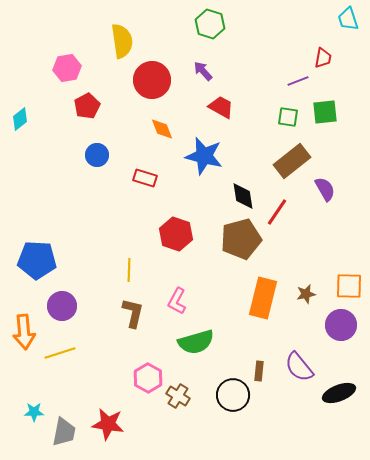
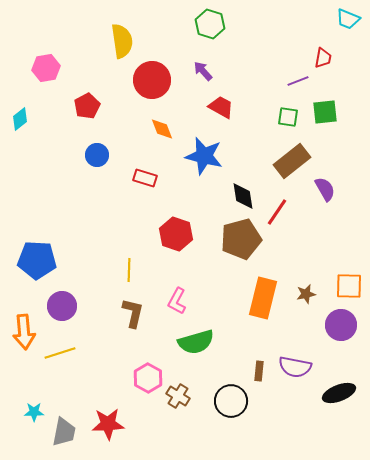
cyan trapezoid at (348, 19): rotated 50 degrees counterclockwise
pink hexagon at (67, 68): moved 21 px left
purple semicircle at (299, 367): moved 4 px left; rotated 40 degrees counterclockwise
black circle at (233, 395): moved 2 px left, 6 px down
red star at (108, 424): rotated 12 degrees counterclockwise
